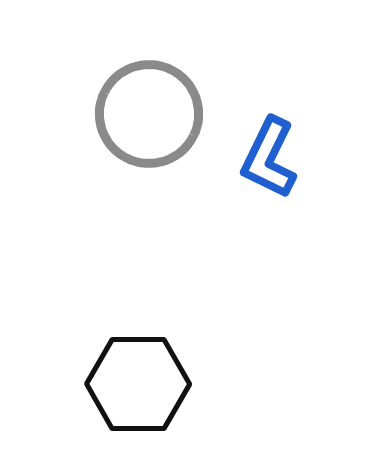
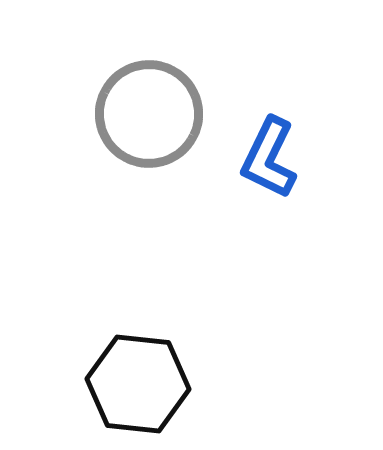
black hexagon: rotated 6 degrees clockwise
